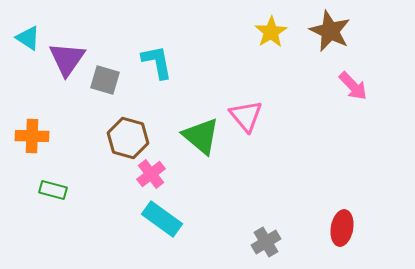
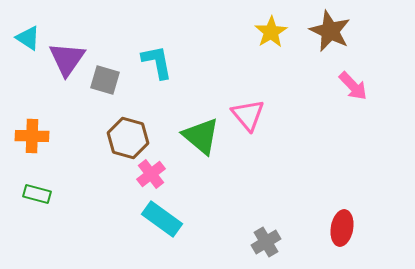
pink triangle: moved 2 px right, 1 px up
green rectangle: moved 16 px left, 4 px down
